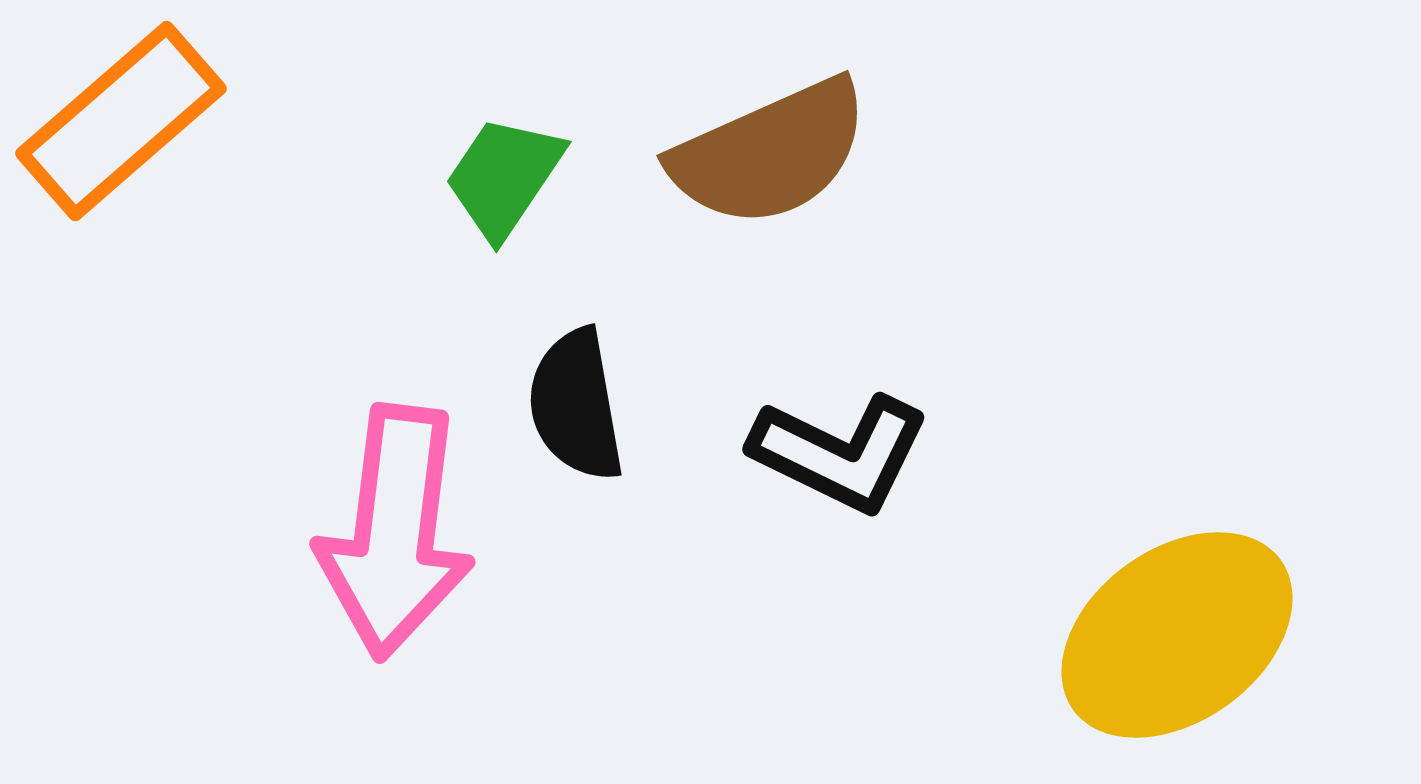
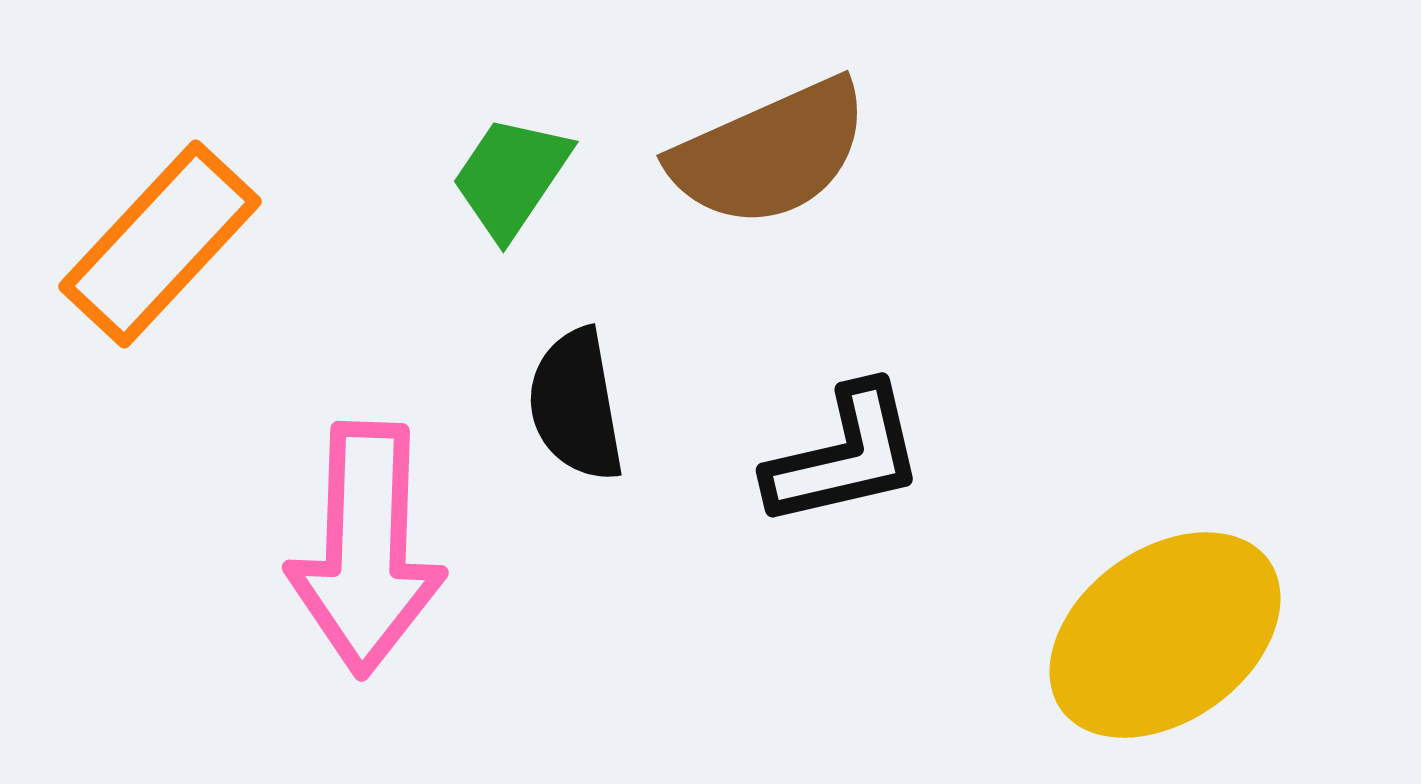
orange rectangle: moved 39 px right, 123 px down; rotated 6 degrees counterclockwise
green trapezoid: moved 7 px right
black L-shape: moved 5 px right, 3 px down; rotated 39 degrees counterclockwise
pink arrow: moved 29 px left, 17 px down; rotated 5 degrees counterclockwise
yellow ellipse: moved 12 px left
